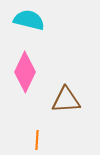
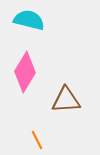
pink diamond: rotated 6 degrees clockwise
orange line: rotated 30 degrees counterclockwise
